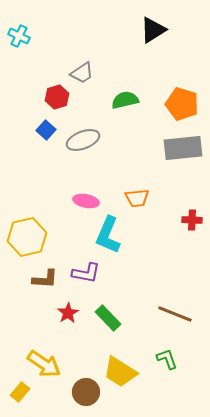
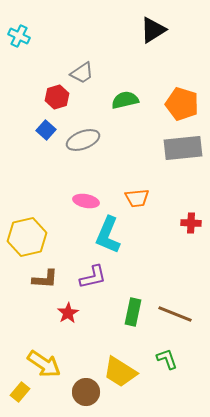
red cross: moved 1 px left, 3 px down
purple L-shape: moved 7 px right, 4 px down; rotated 24 degrees counterclockwise
green rectangle: moved 25 px right, 6 px up; rotated 56 degrees clockwise
